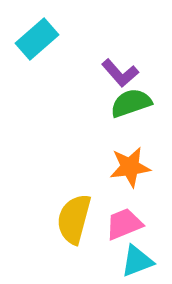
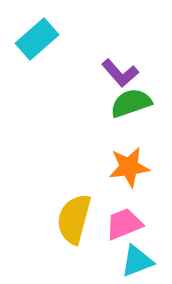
orange star: moved 1 px left
